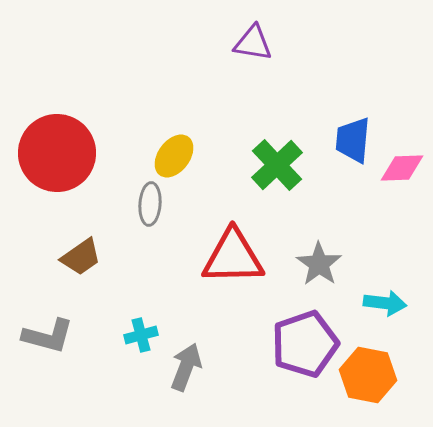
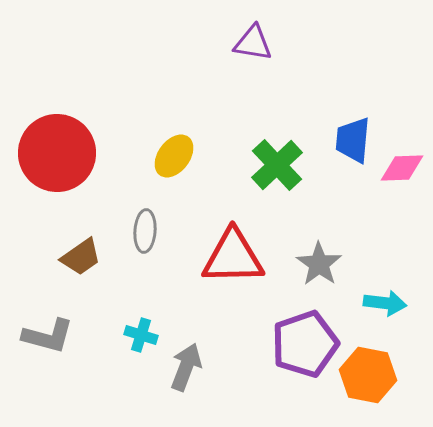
gray ellipse: moved 5 px left, 27 px down
cyan cross: rotated 32 degrees clockwise
